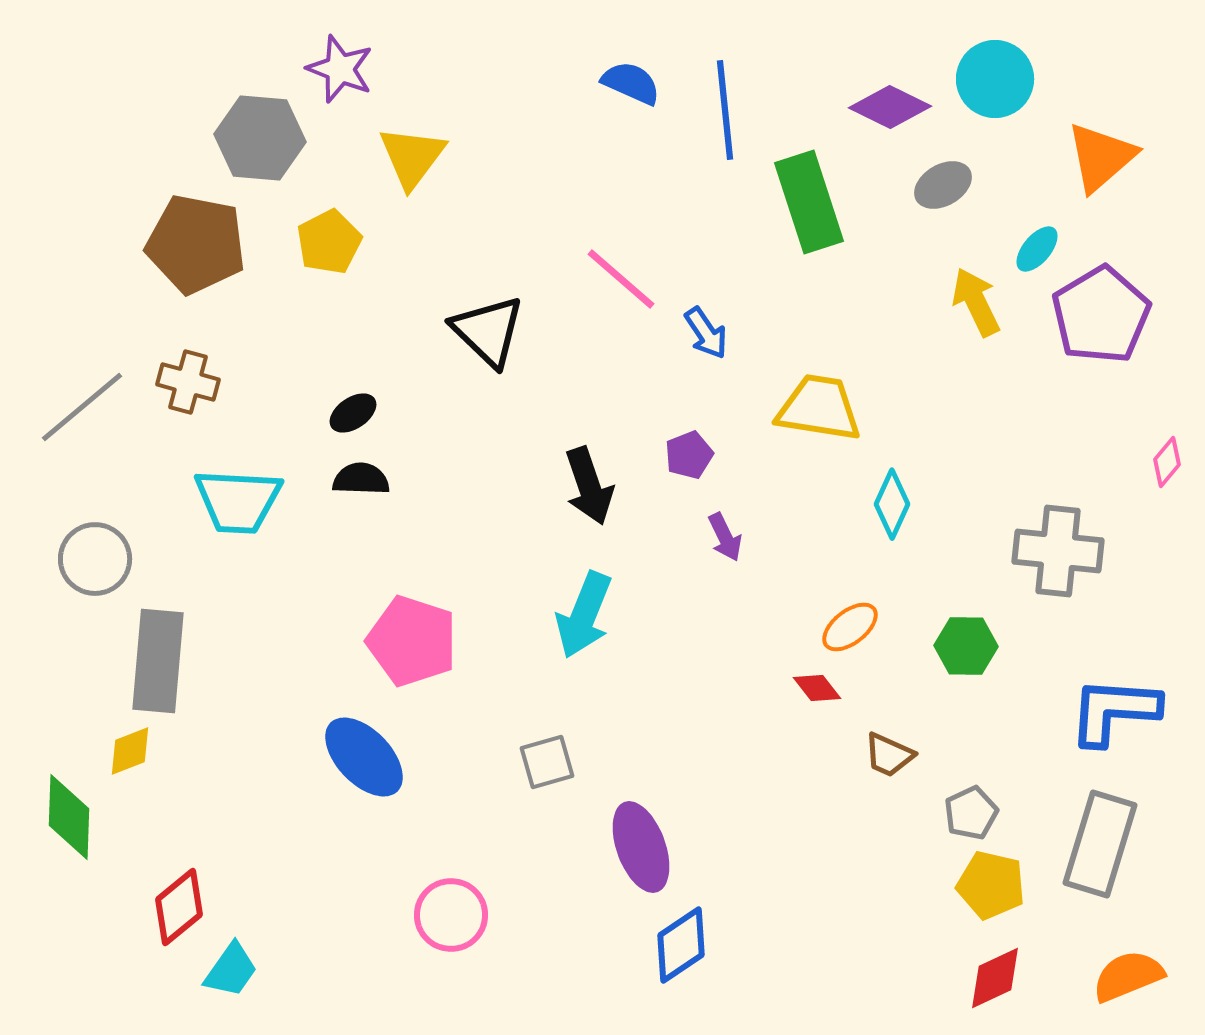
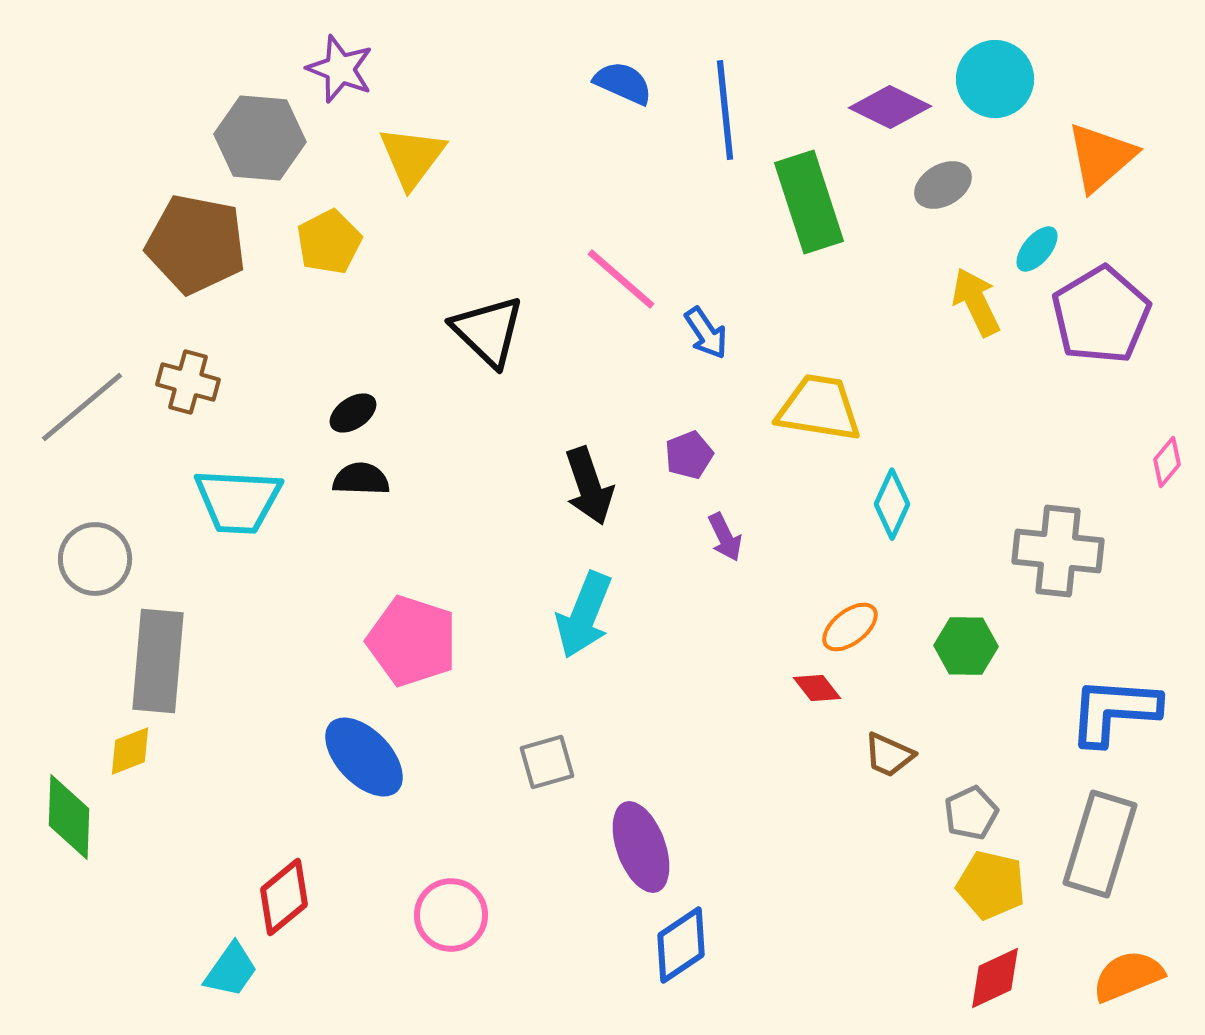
blue semicircle at (631, 83): moved 8 px left
red diamond at (179, 907): moved 105 px right, 10 px up
